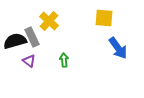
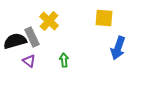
blue arrow: rotated 55 degrees clockwise
